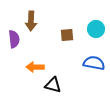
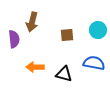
brown arrow: moved 1 px right, 1 px down; rotated 12 degrees clockwise
cyan circle: moved 2 px right, 1 px down
black triangle: moved 11 px right, 11 px up
